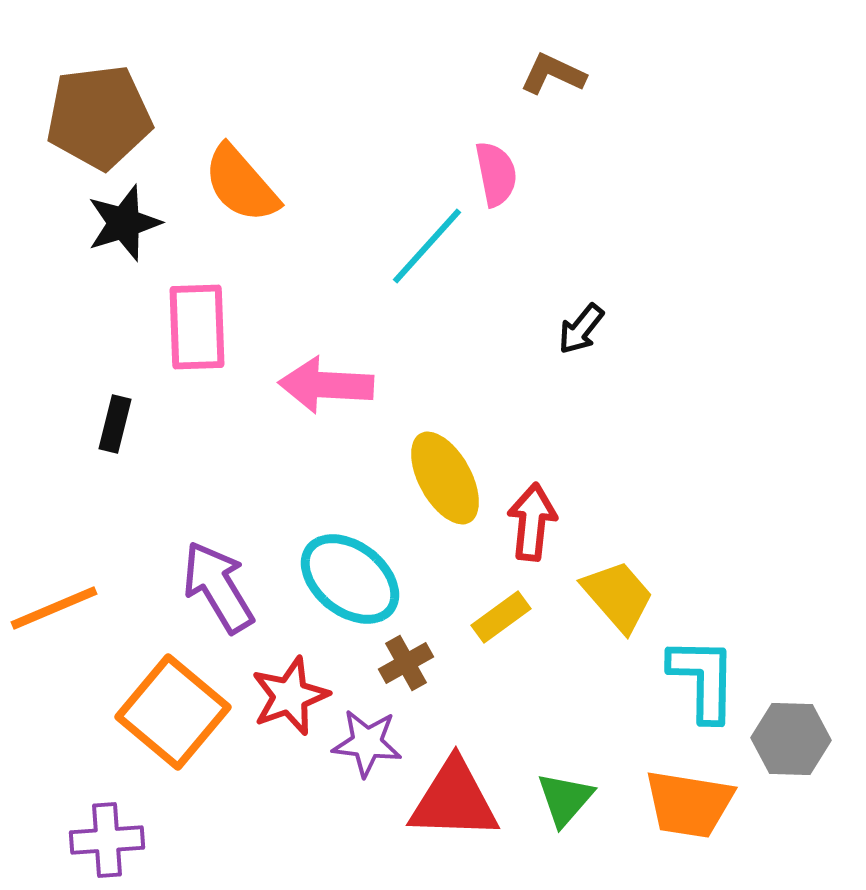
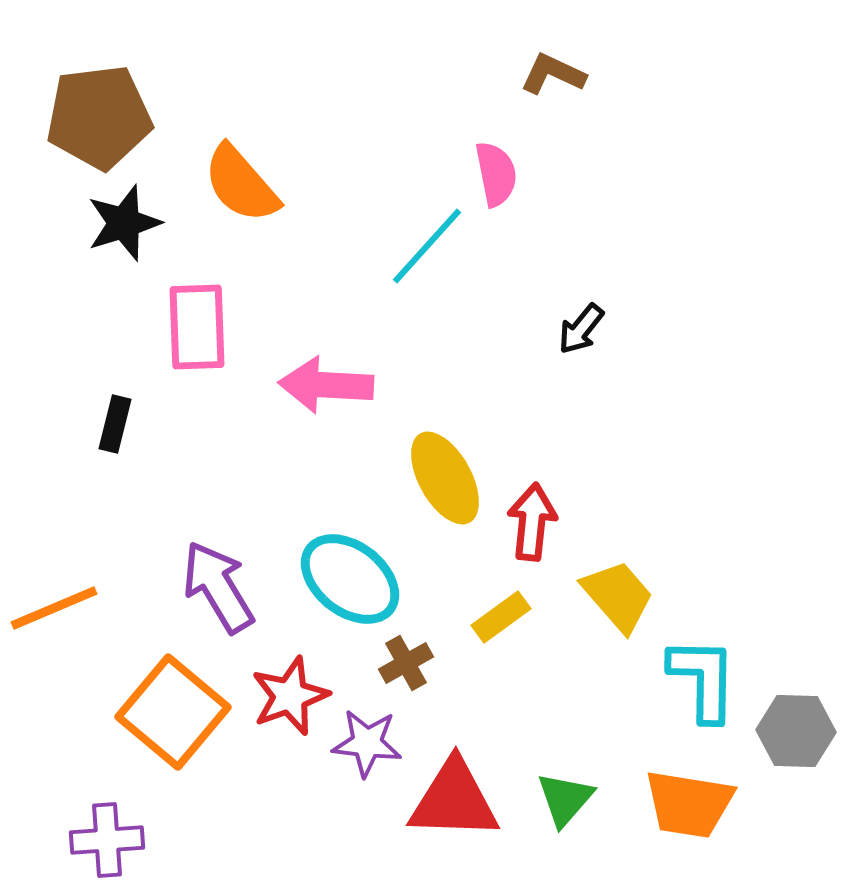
gray hexagon: moved 5 px right, 8 px up
